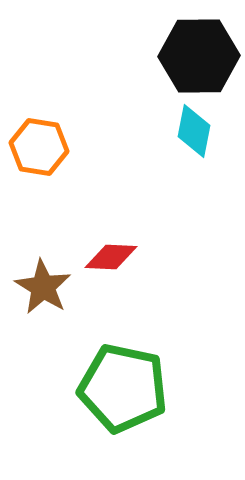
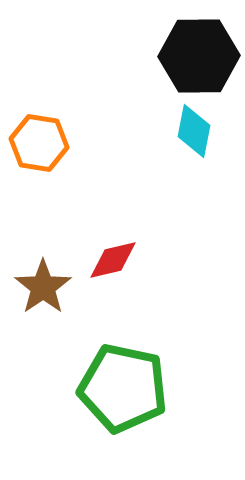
orange hexagon: moved 4 px up
red diamond: moved 2 px right, 3 px down; rotated 16 degrees counterclockwise
brown star: rotated 6 degrees clockwise
